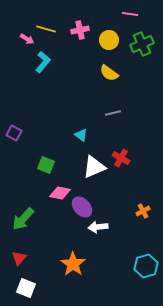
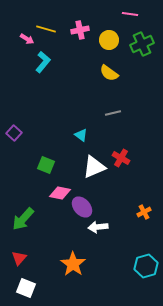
purple square: rotated 14 degrees clockwise
orange cross: moved 1 px right, 1 px down
